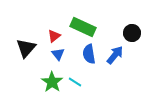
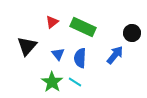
red triangle: moved 2 px left, 14 px up
black triangle: moved 1 px right, 2 px up
blue semicircle: moved 9 px left, 4 px down; rotated 12 degrees clockwise
